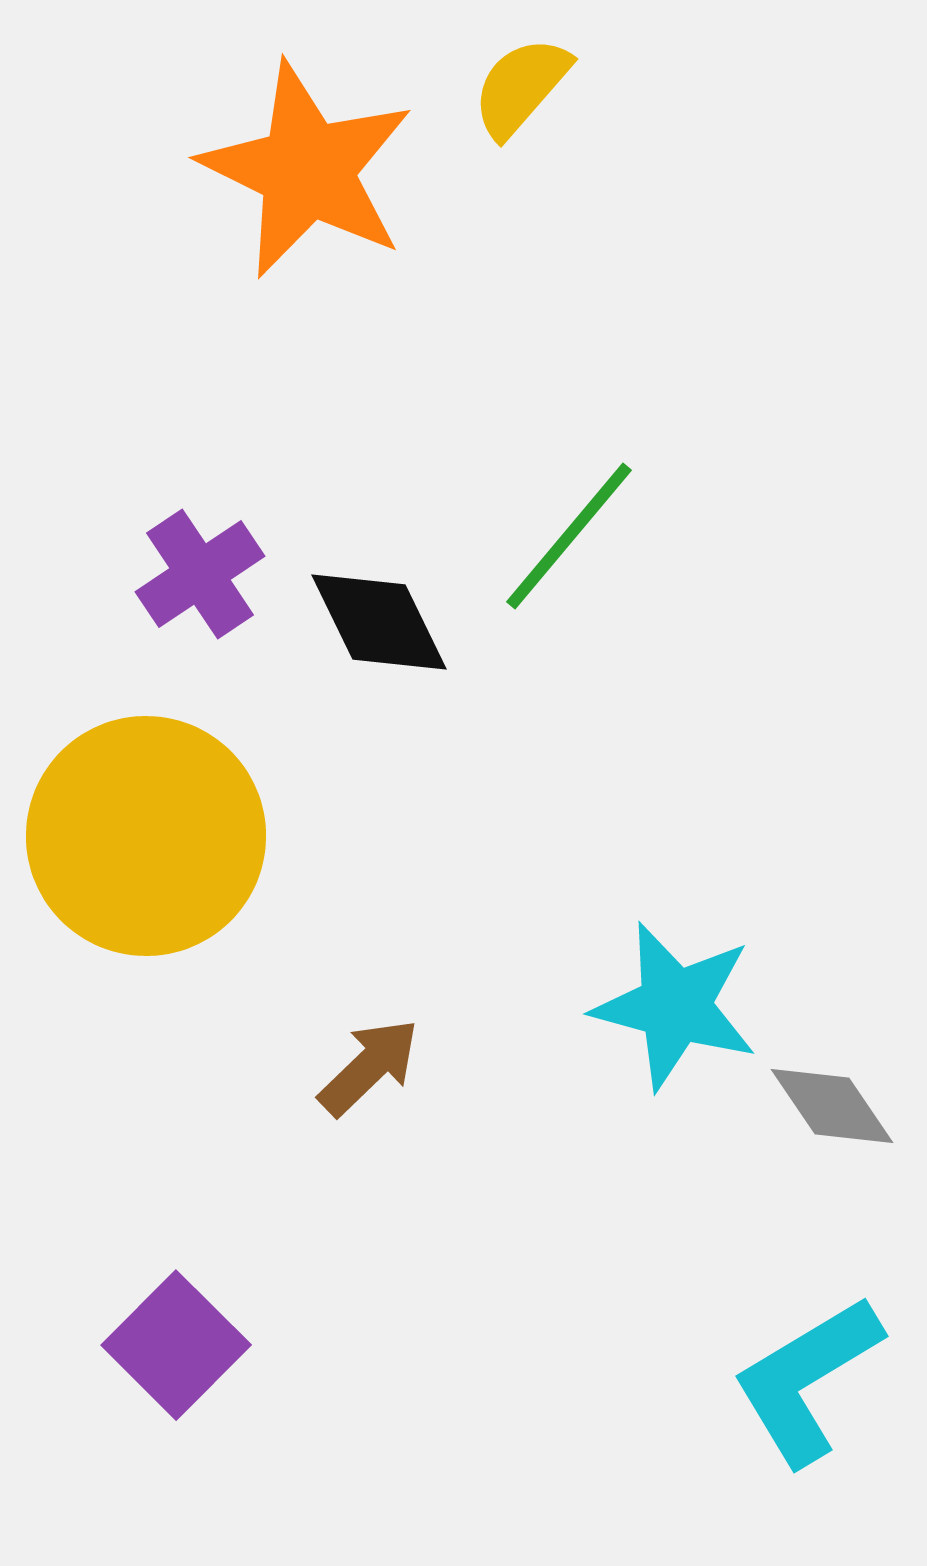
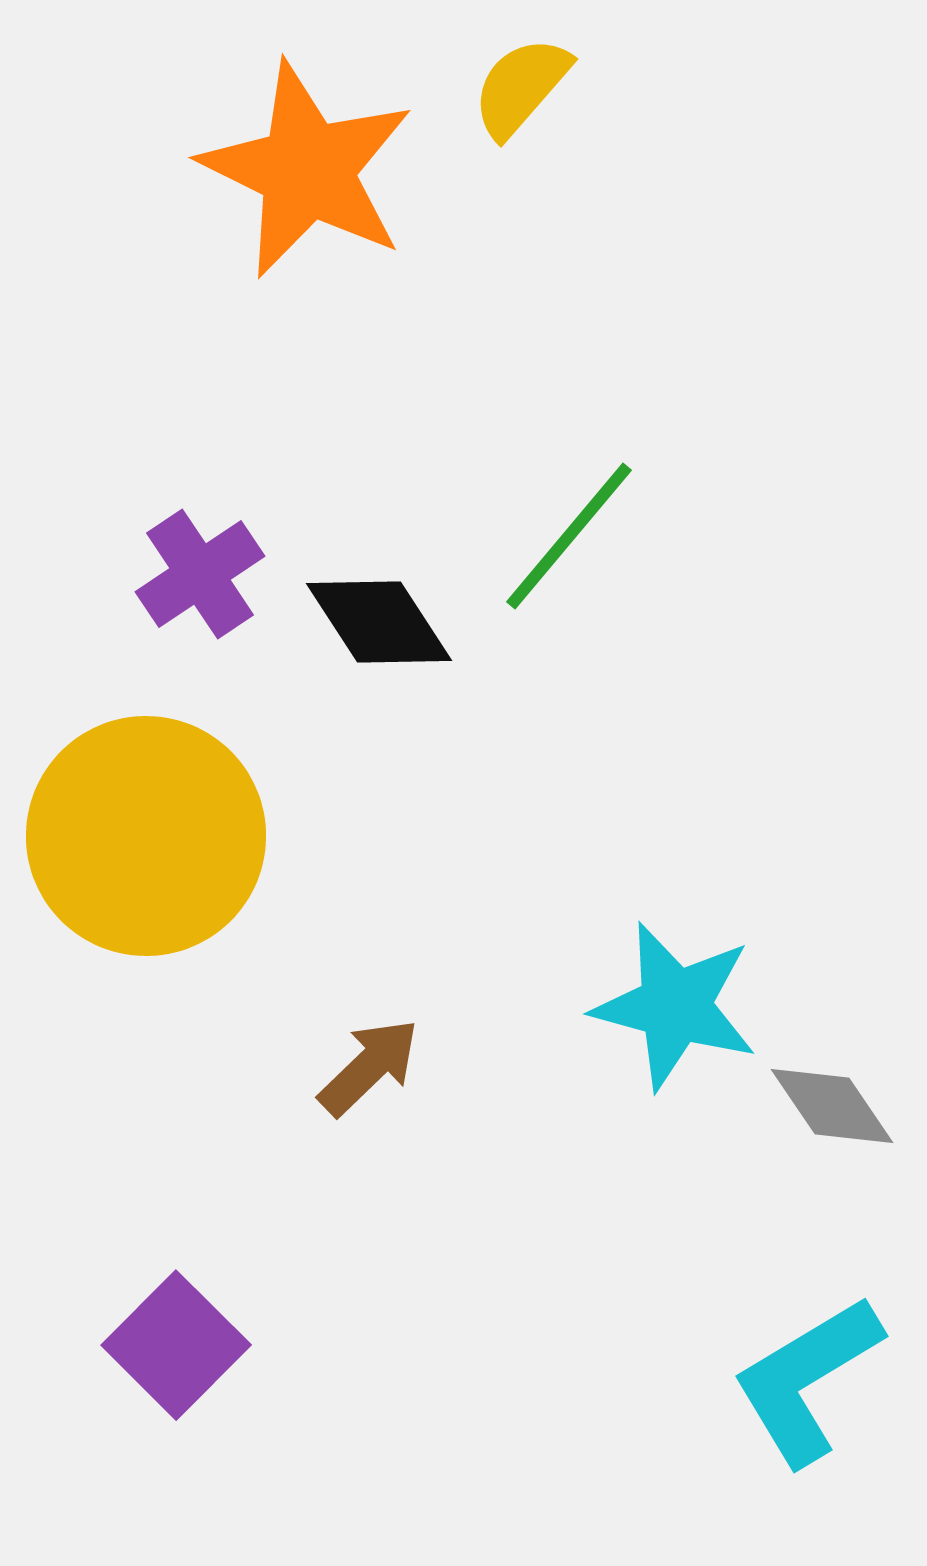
black diamond: rotated 7 degrees counterclockwise
